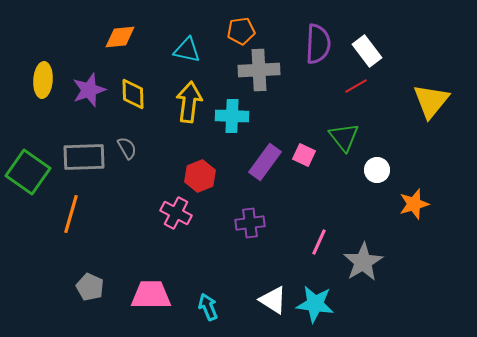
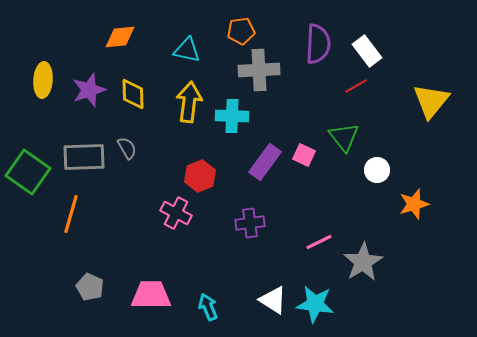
pink line: rotated 40 degrees clockwise
